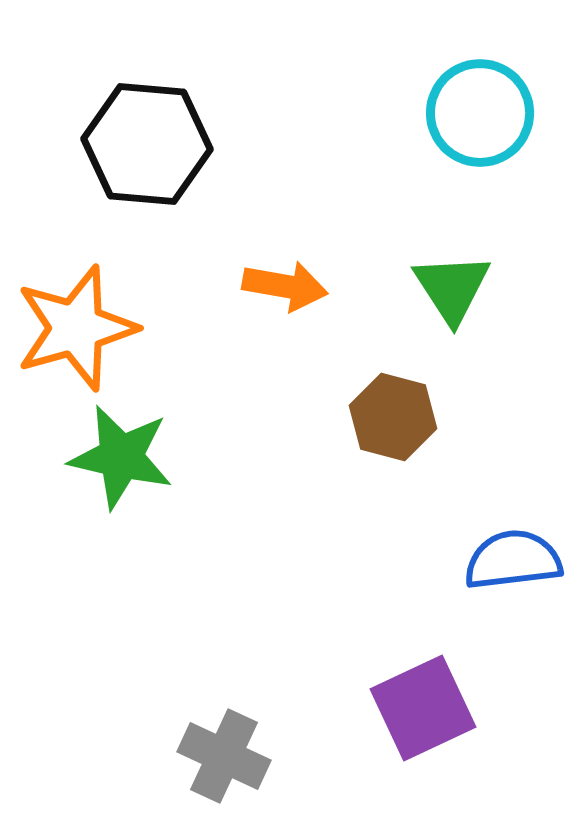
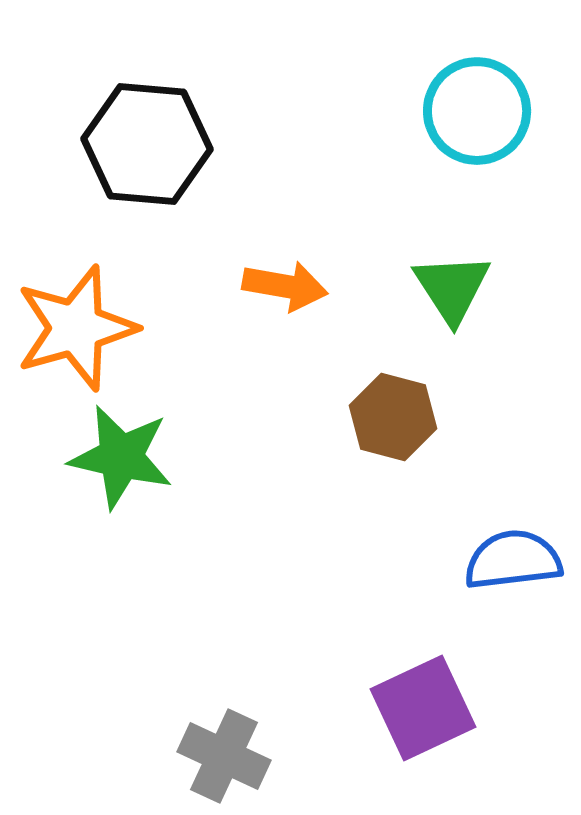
cyan circle: moved 3 px left, 2 px up
